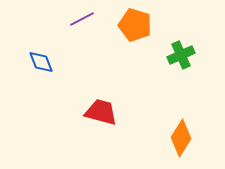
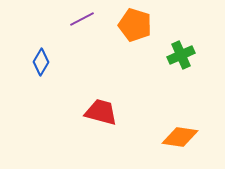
blue diamond: rotated 52 degrees clockwise
orange diamond: moved 1 px left, 1 px up; rotated 66 degrees clockwise
